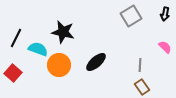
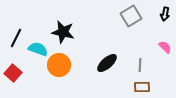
black ellipse: moved 11 px right, 1 px down
brown rectangle: rotated 56 degrees counterclockwise
